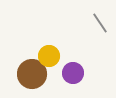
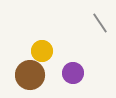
yellow circle: moved 7 px left, 5 px up
brown circle: moved 2 px left, 1 px down
